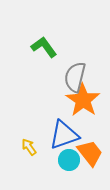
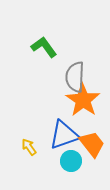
gray semicircle: rotated 12 degrees counterclockwise
orange trapezoid: moved 2 px right, 9 px up
cyan circle: moved 2 px right, 1 px down
